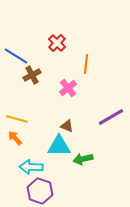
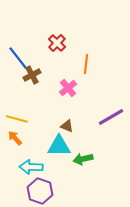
blue line: moved 2 px right, 2 px down; rotated 20 degrees clockwise
